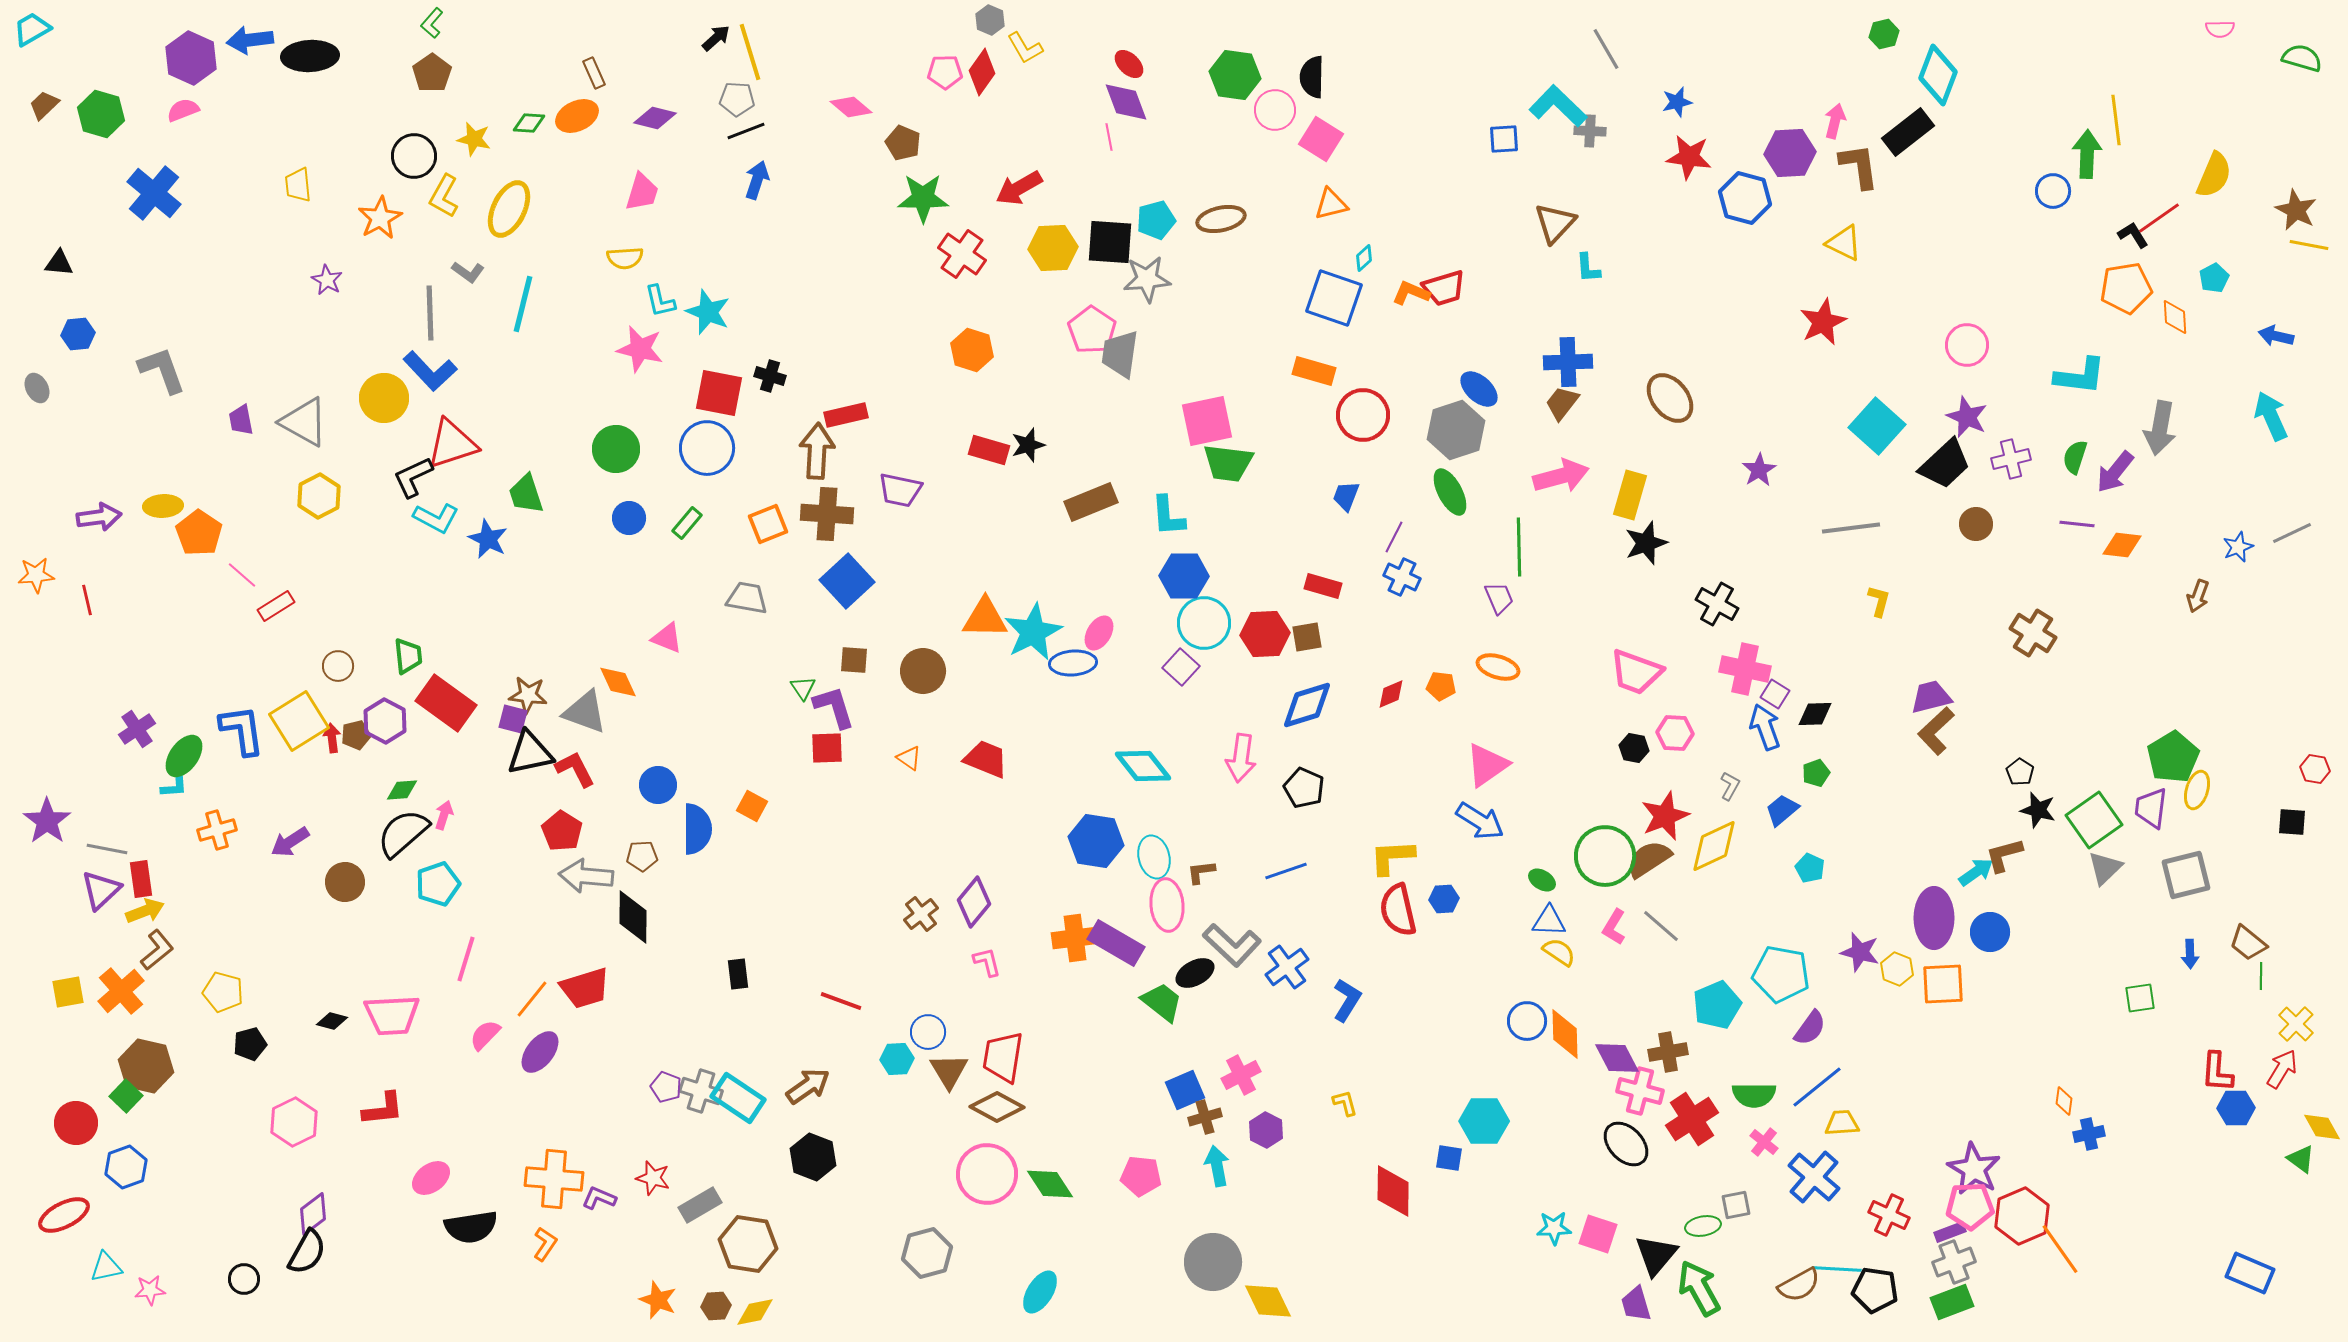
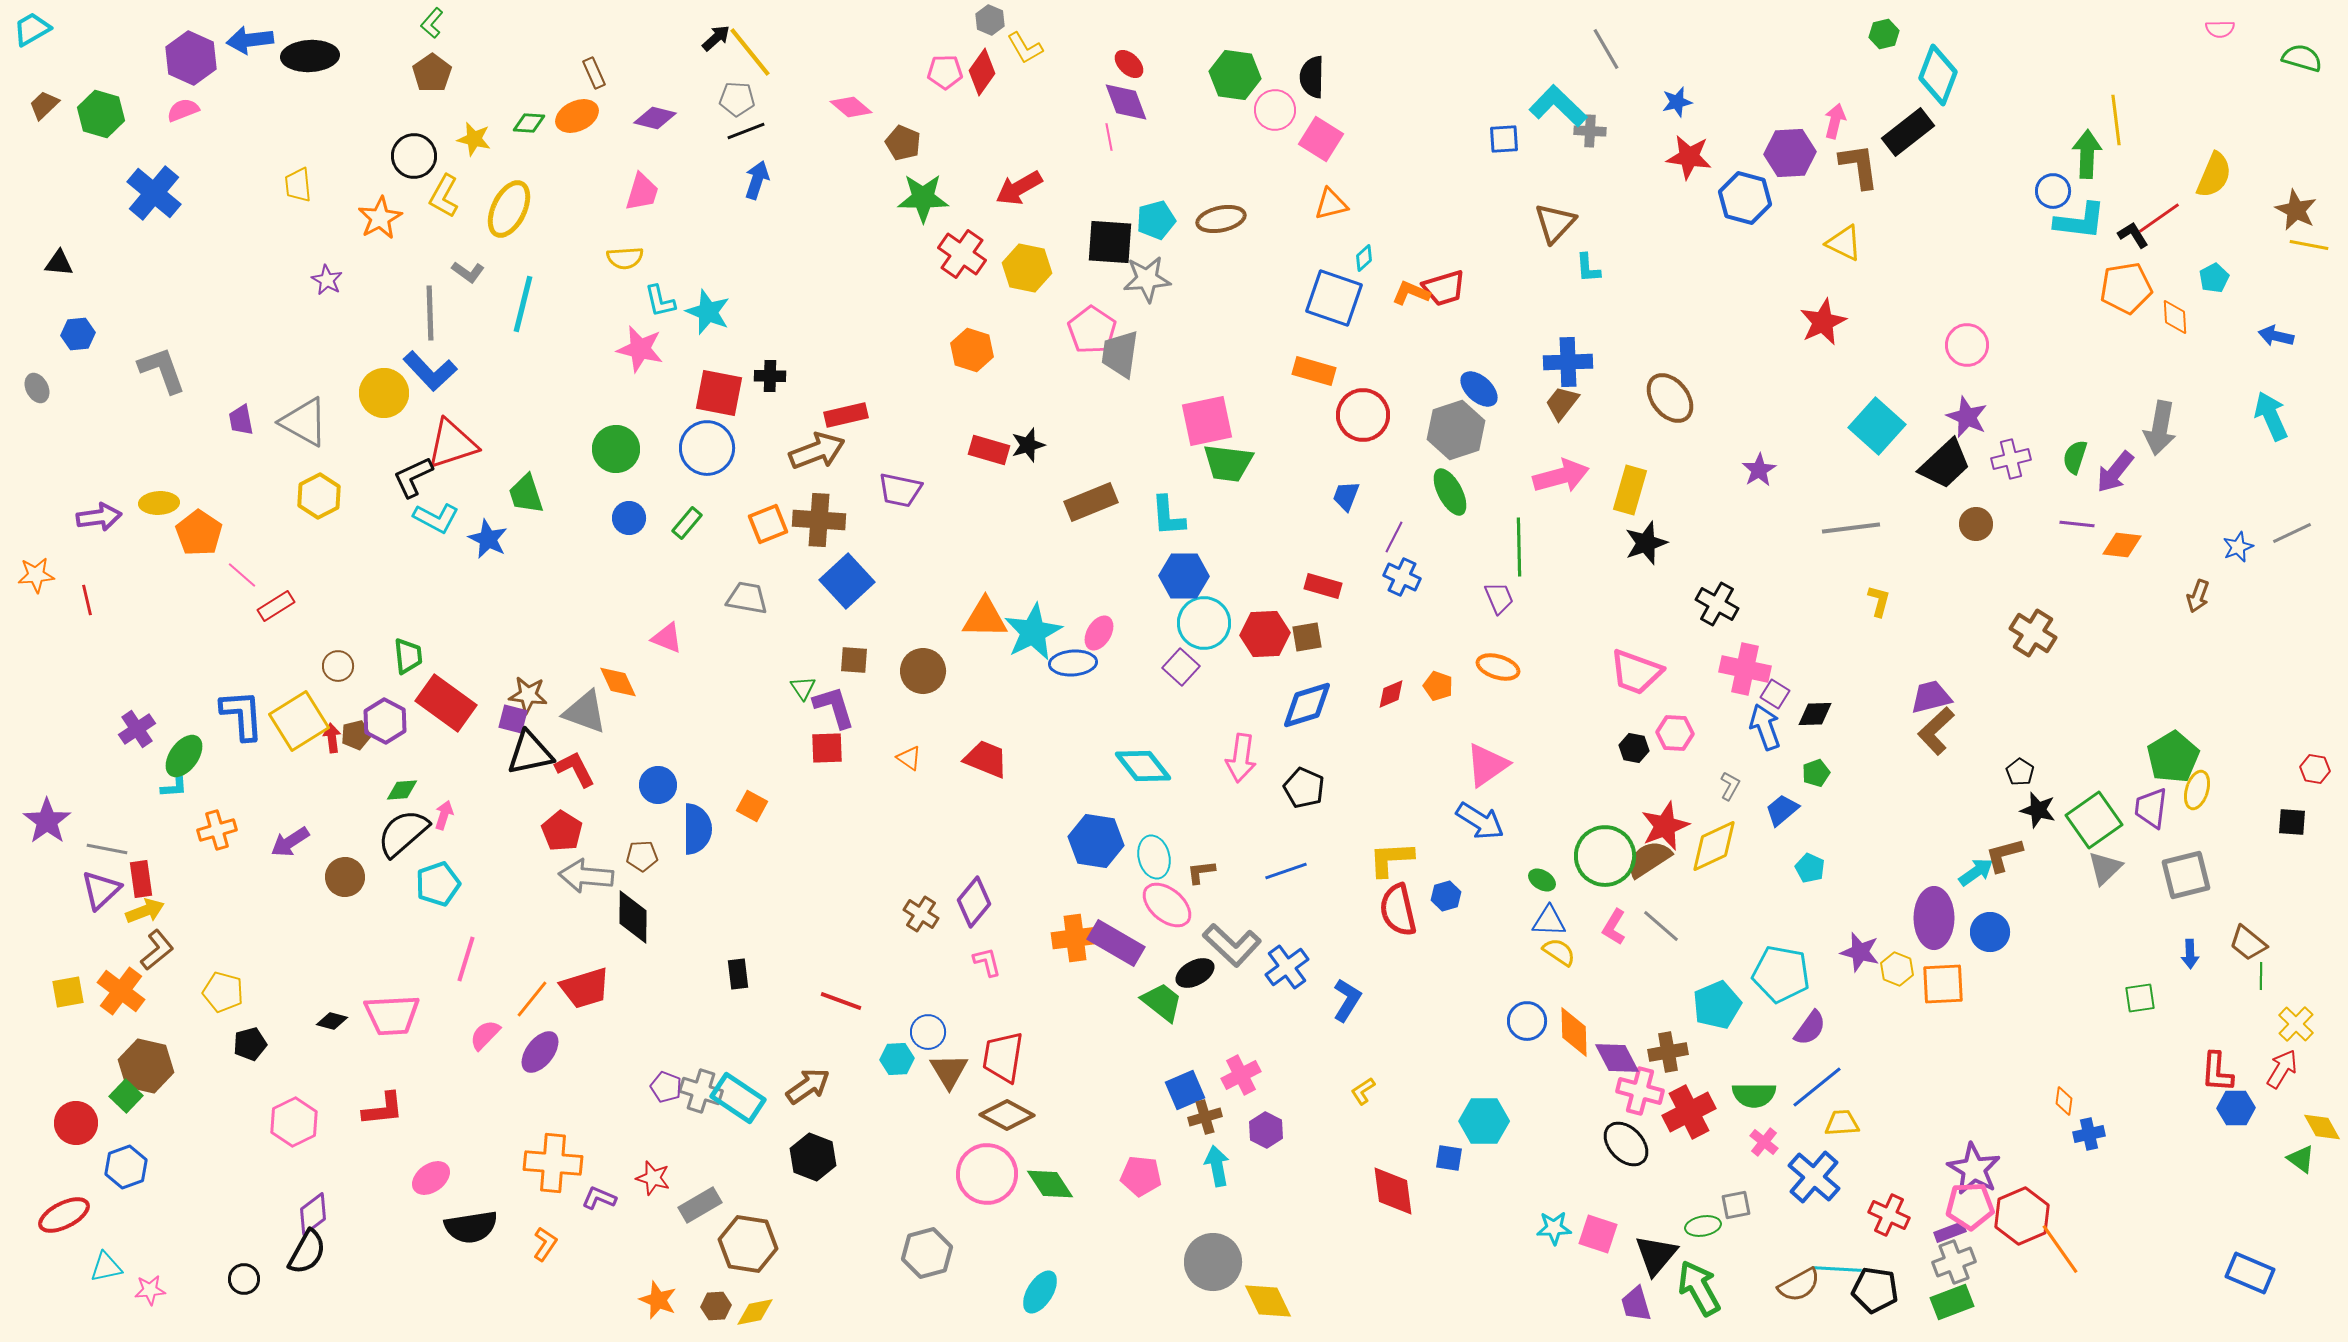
yellow line at (750, 52): rotated 22 degrees counterclockwise
yellow hexagon at (1053, 248): moved 26 px left, 20 px down; rotated 15 degrees clockwise
black cross at (770, 376): rotated 16 degrees counterclockwise
cyan L-shape at (2080, 376): moved 155 px up
yellow circle at (384, 398): moved 5 px up
brown arrow at (817, 451): rotated 66 degrees clockwise
yellow rectangle at (1630, 495): moved 5 px up
yellow ellipse at (163, 506): moved 4 px left, 3 px up
brown cross at (827, 514): moved 8 px left, 6 px down
orange pentagon at (1441, 686): moved 3 px left; rotated 12 degrees clockwise
blue L-shape at (242, 730): moved 15 px up; rotated 4 degrees clockwise
red star at (1665, 816): moved 10 px down
yellow L-shape at (1392, 857): moved 1 px left, 2 px down
brown circle at (345, 882): moved 5 px up
blue hexagon at (1444, 899): moved 2 px right, 3 px up; rotated 12 degrees counterclockwise
pink ellipse at (1167, 905): rotated 45 degrees counterclockwise
brown cross at (921, 914): rotated 20 degrees counterclockwise
orange cross at (121, 991): rotated 12 degrees counterclockwise
orange diamond at (1565, 1034): moved 9 px right, 2 px up
yellow L-shape at (1345, 1103): moved 18 px right, 12 px up; rotated 108 degrees counterclockwise
brown diamond at (997, 1107): moved 10 px right, 8 px down
red cross at (1692, 1119): moved 3 px left, 7 px up; rotated 6 degrees clockwise
orange cross at (554, 1179): moved 1 px left, 16 px up
red diamond at (1393, 1191): rotated 8 degrees counterclockwise
